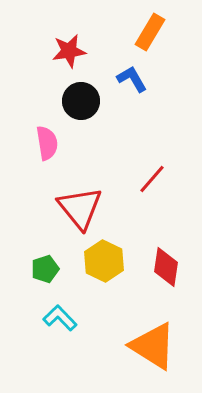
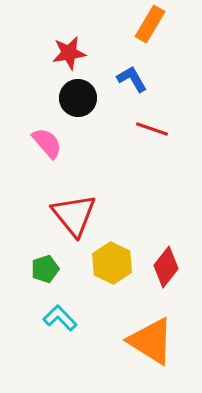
orange rectangle: moved 8 px up
red star: moved 2 px down
black circle: moved 3 px left, 3 px up
pink semicircle: rotated 32 degrees counterclockwise
red line: moved 50 px up; rotated 68 degrees clockwise
red triangle: moved 6 px left, 7 px down
yellow hexagon: moved 8 px right, 2 px down
red diamond: rotated 30 degrees clockwise
orange triangle: moved 2 px left, 5 px up
